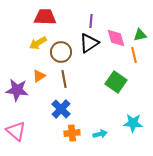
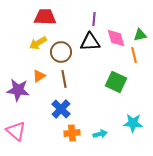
purple line: moved 3 px right, 2 px up
black triangle: moved 1 px right, 1 px up; rotated 30 degrees clockwise
green square: rotated 10 degrees counterclockwise
purple star: moved 1 px right
